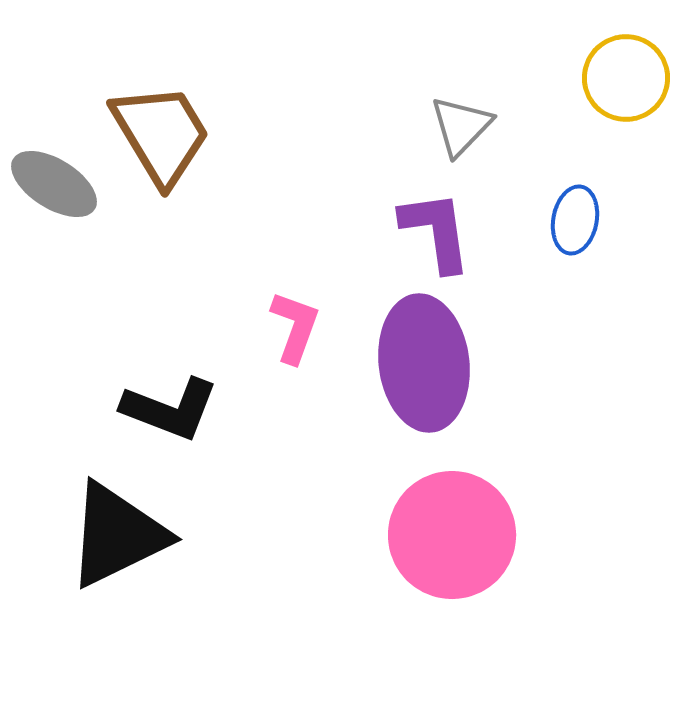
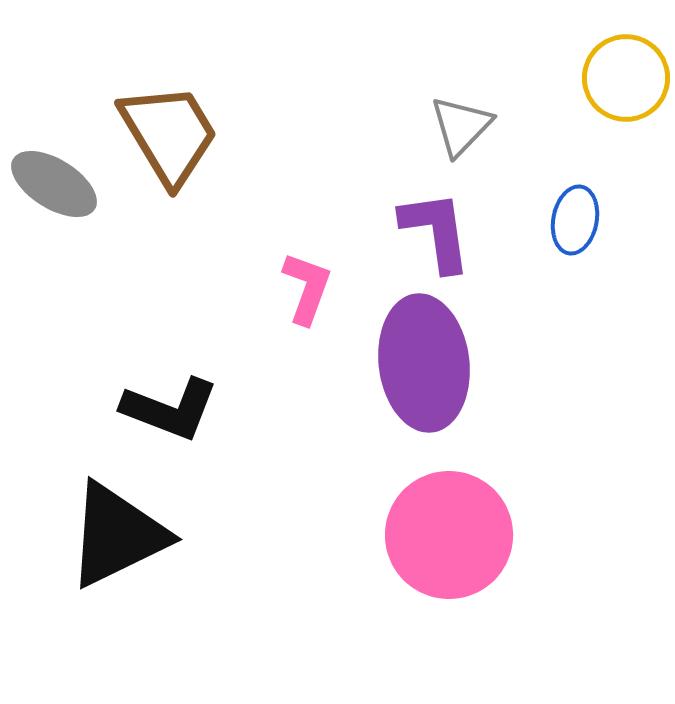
brown trapezoid: moved 8 px right
pink L-shape: moved 12 px right, 39 px up
pink circle: moved 3 px left
